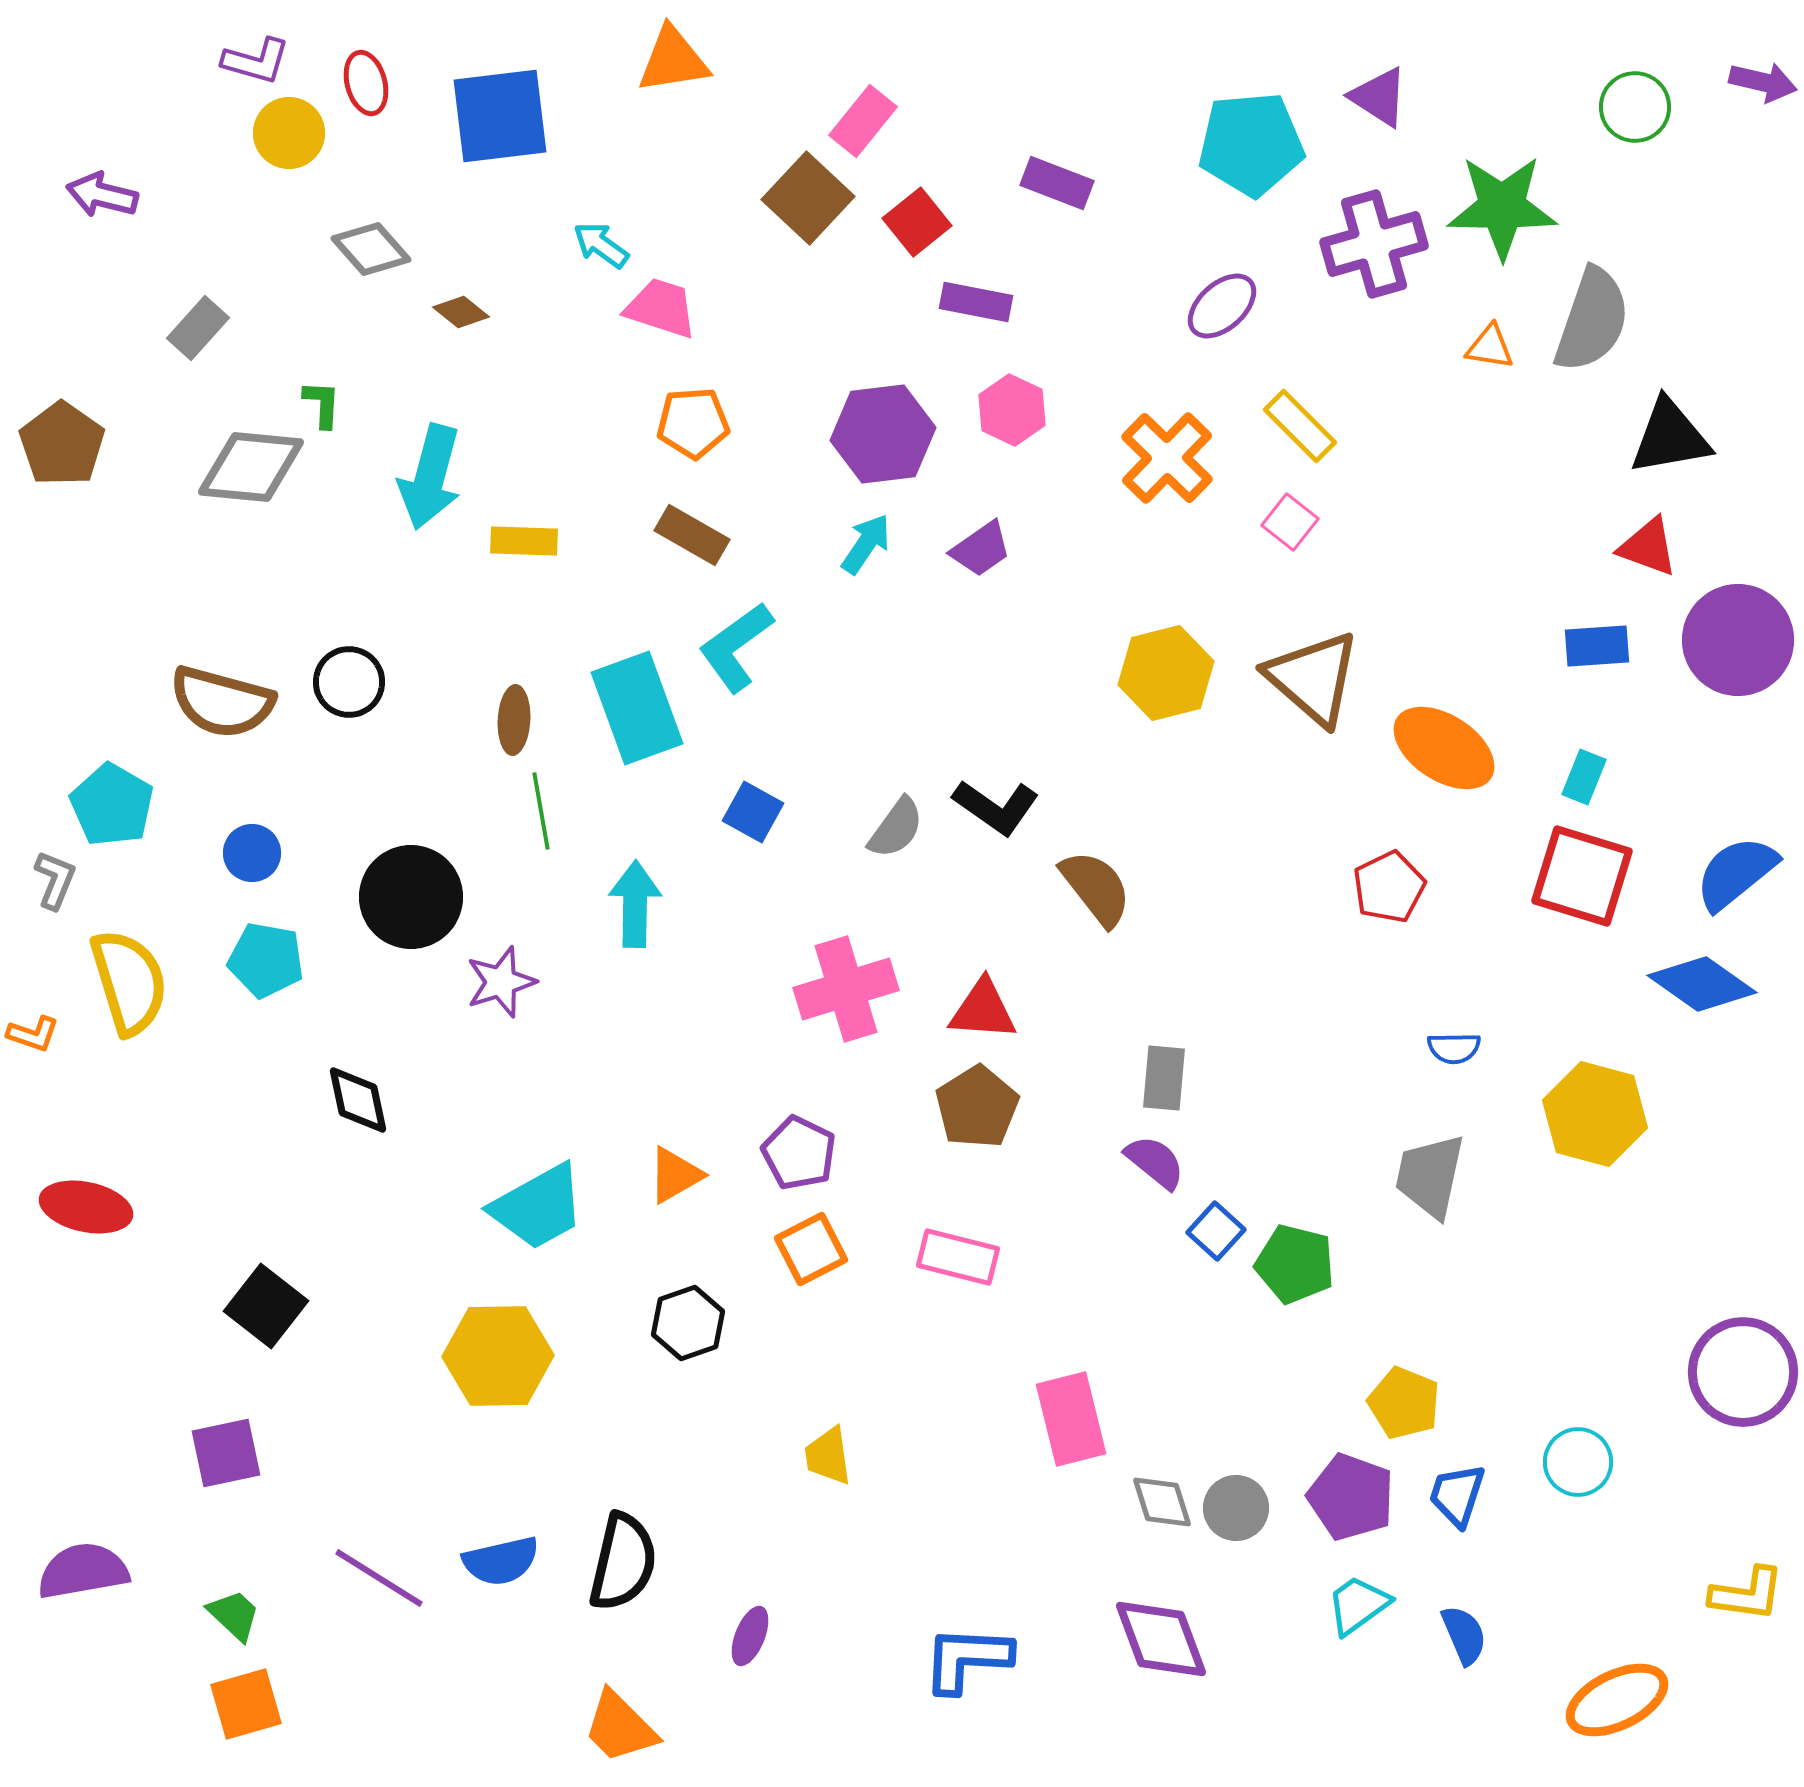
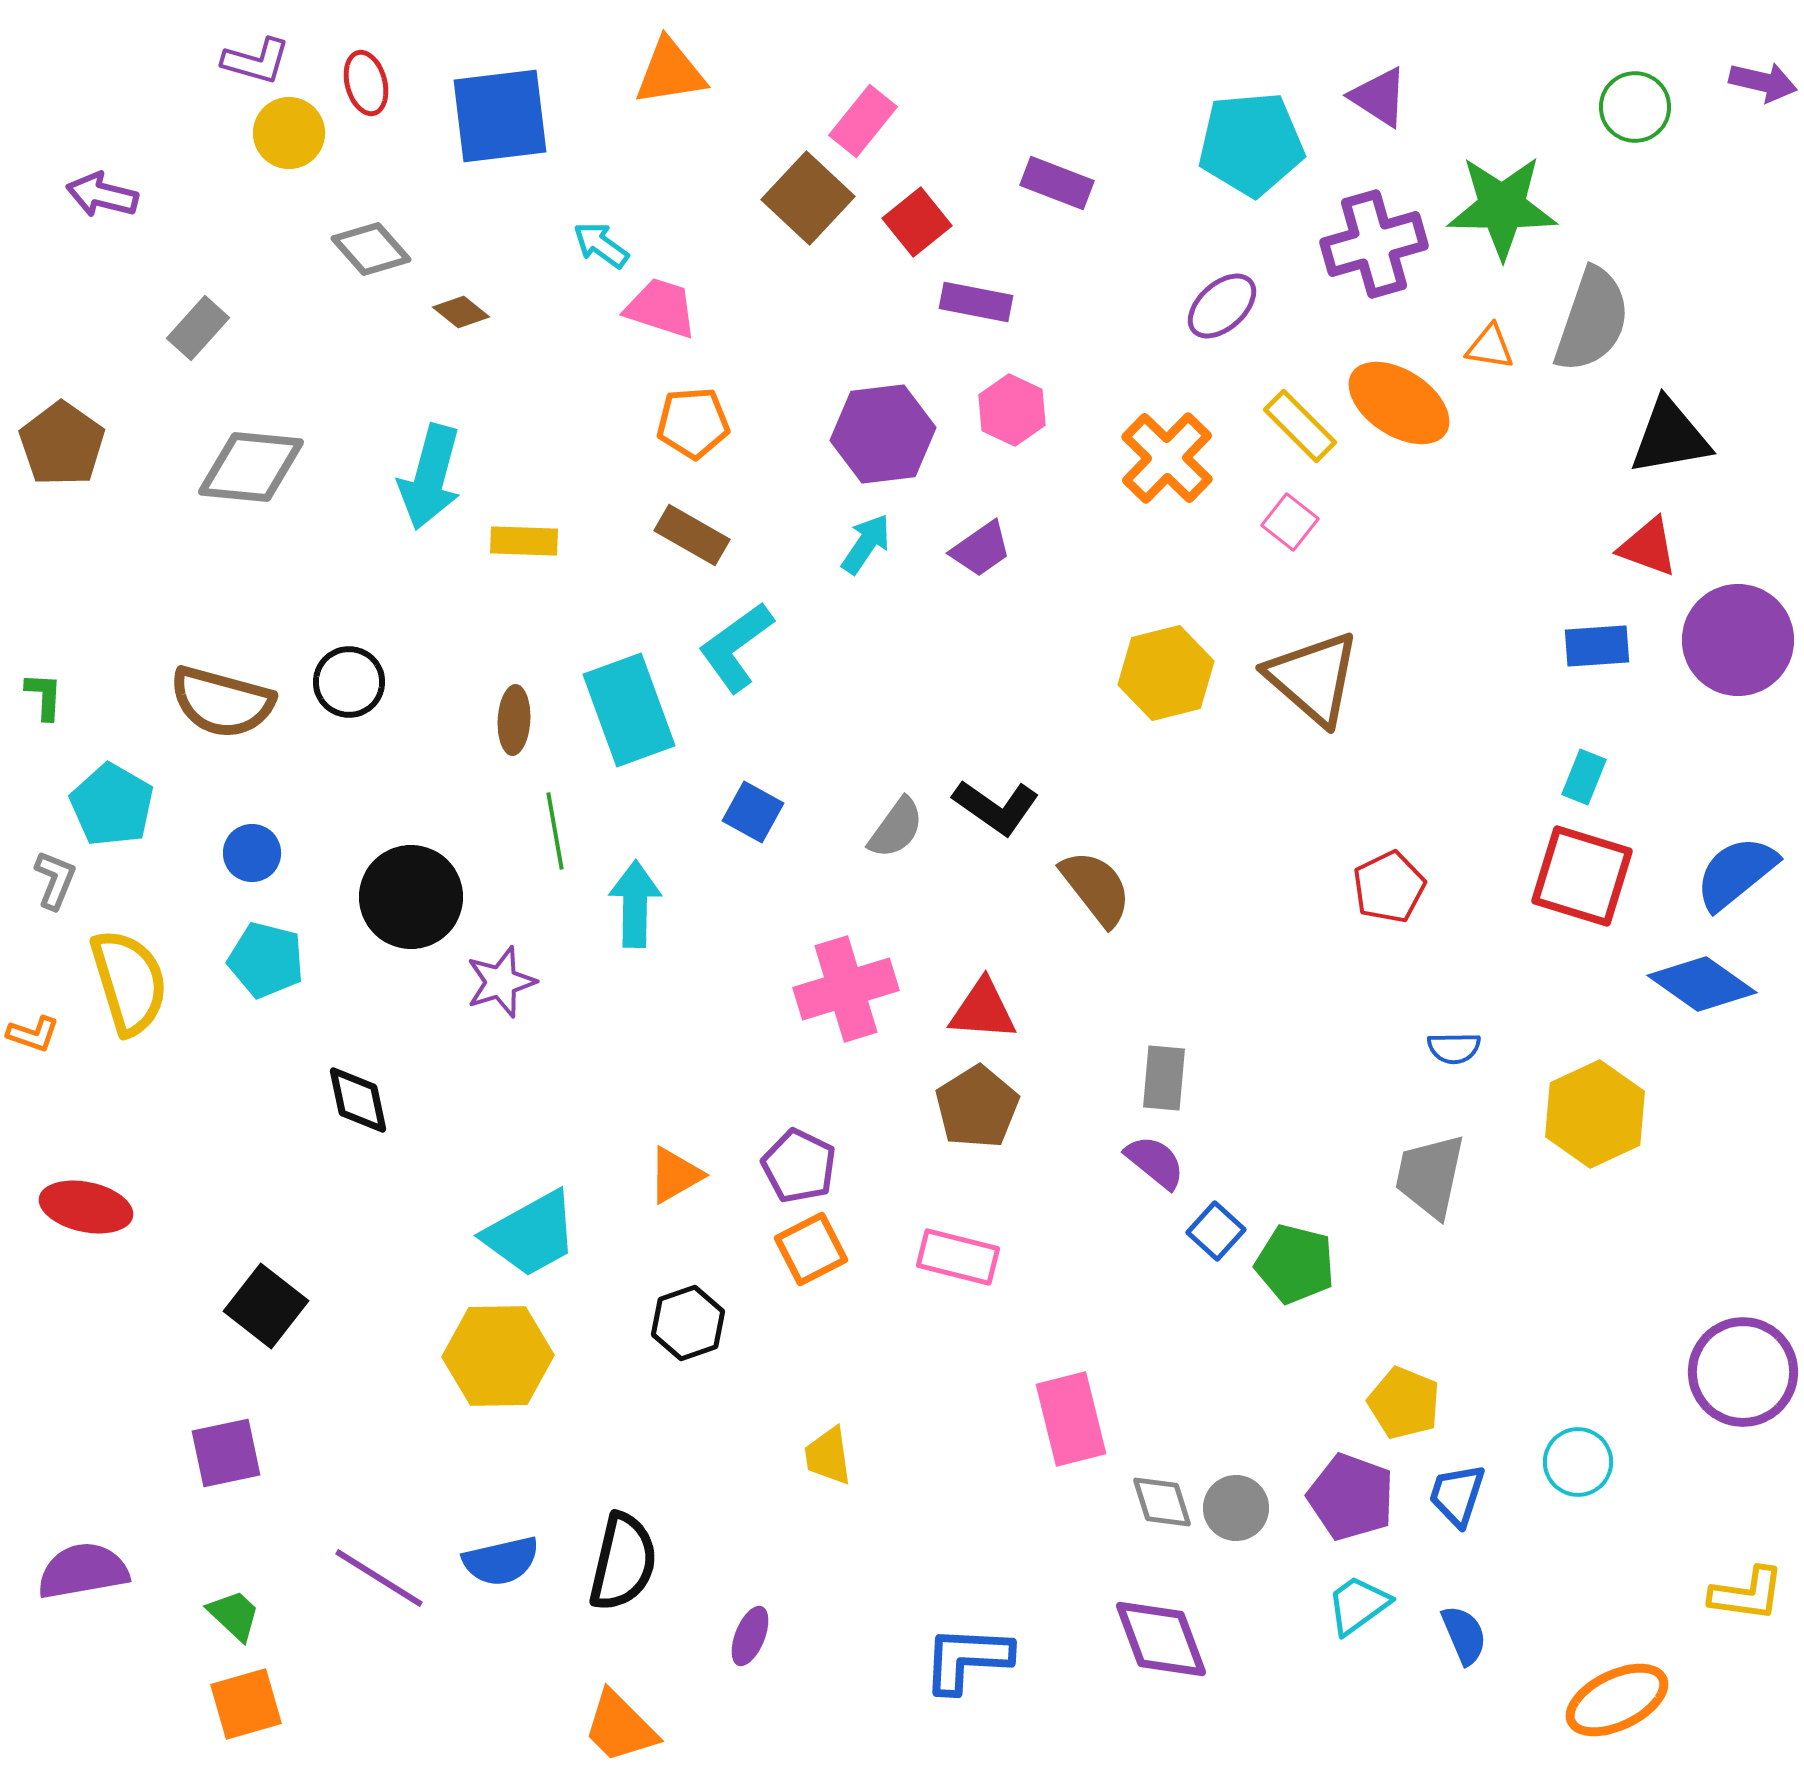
orange triangle at (673, 60): moved 3 px left, 12 px down
green L-shape at (322, 404): moved 278 px left, 292 px down
cyan rectangle at (637, 708): moved 8 px left, 2 px down
orange ellipse at (1444, 748): moved 45 px left, 345 px up
green line at (541, 811): moved 14 px right, 20 px down
cyan pentagon at (266, 960): rotated 4 degrees clockwise
yellow hexagon at (1595, 1114): rotated 20 degrees clockwise
purple pentagon at (799, 1153): moved 13 px down
cyan trapezoid at (538, 1207): moved 7 px left, 27 px down
